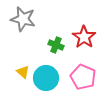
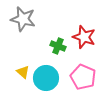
red star: rotated 15 degrees counterclockwise
green cross: moved 2 px right, 1 px down
